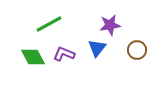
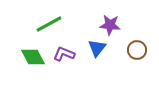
purple star: rotated 15 degrees clockwise
